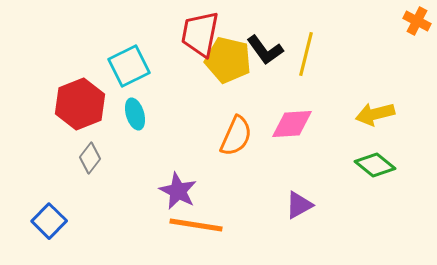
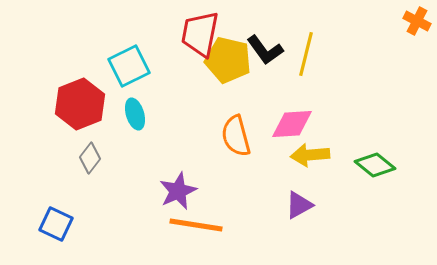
yellow arrow: moved 65 px left, 41 px down; rotated 9 degrees clockwise
orange semicircle: rotated 141 degrees clockwise
purple star: rotated 21 degrees clockwise
blue square: moved 7 px right, 3 px down; rotated 20 degrees counterclockwise
